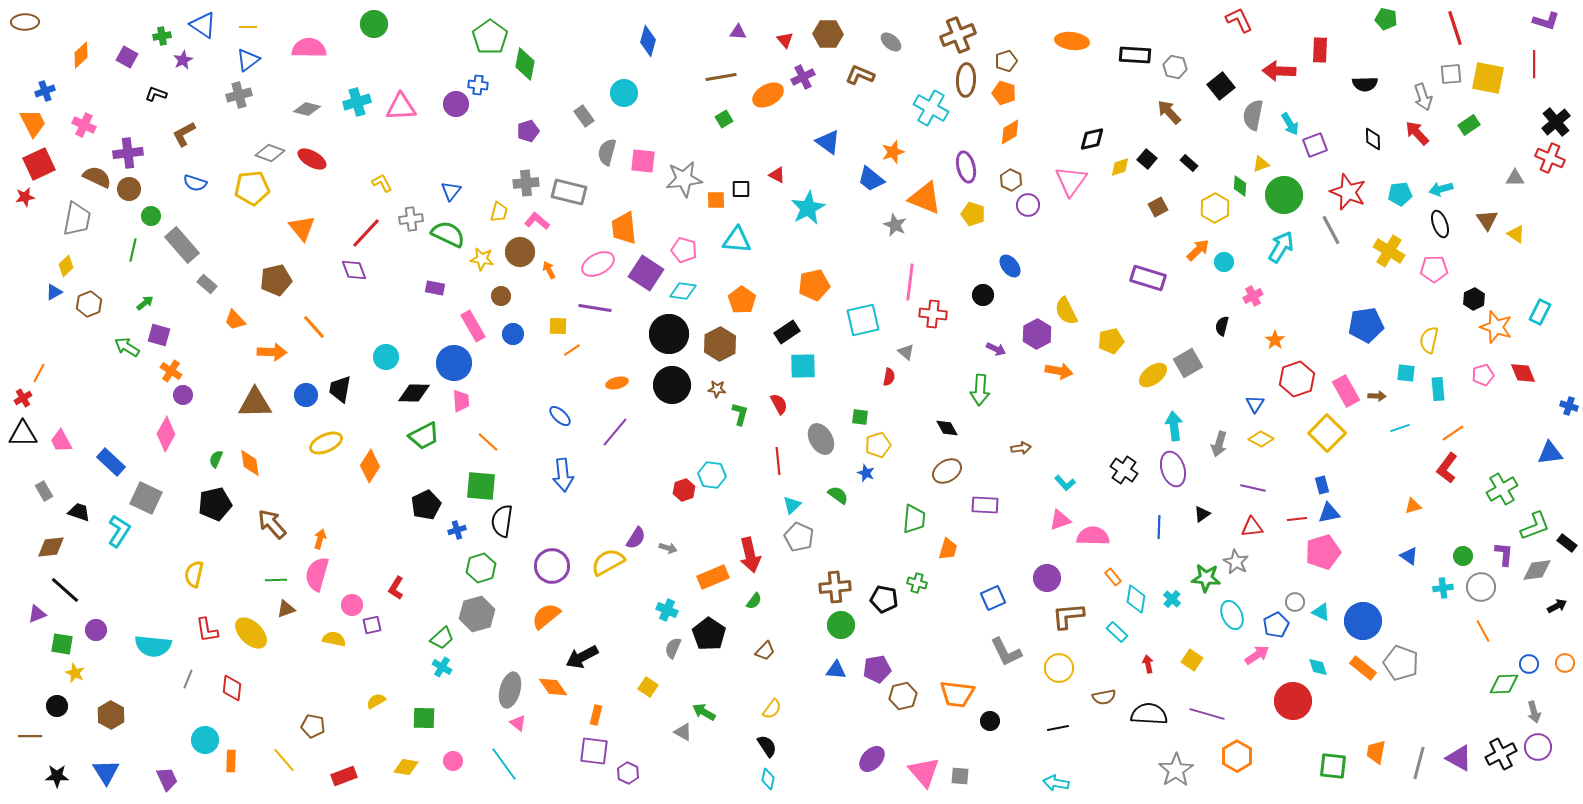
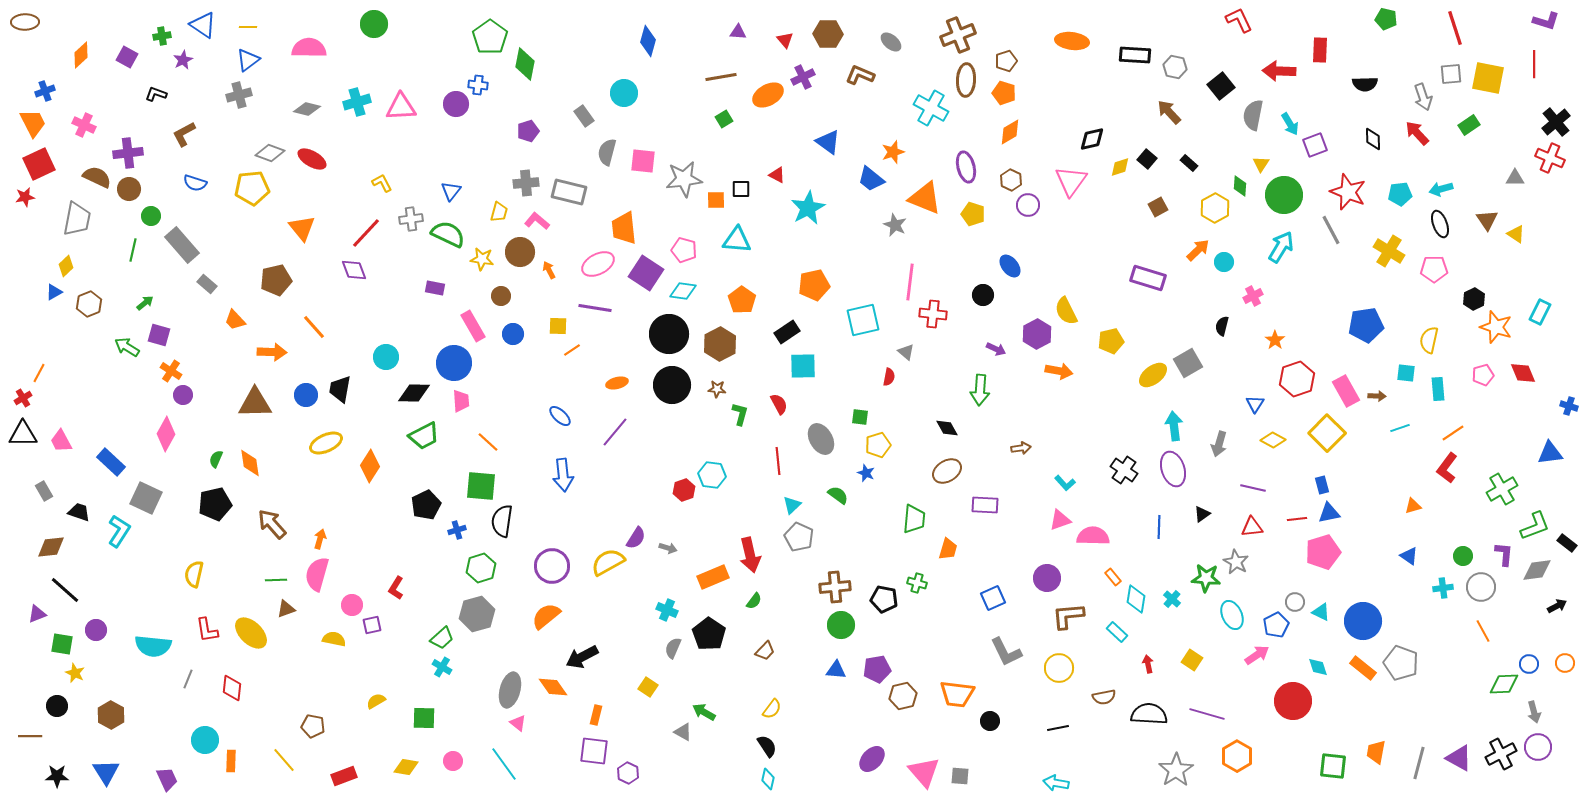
yellow triangle at (1261, 164): rotated 36 degrees counterclockwise
yellow diamond at (1261, 439): moved 12 px right, 1 px down
